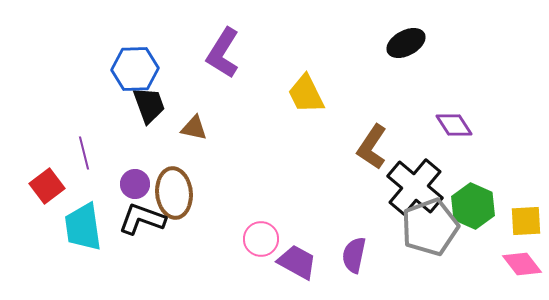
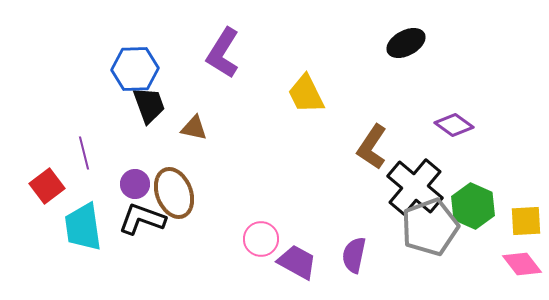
purple diamond: rotated 21 degrees counterclockwise
brown ellipse: rotated 15 degrees counterclockwise
